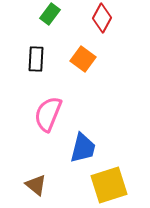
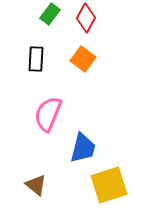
red diamond: moved 16 px left
